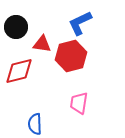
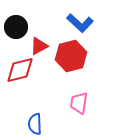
blue L-shape: rotated 112 degrees counterclockwise
red triangle: moved 3 px left, 2 px down; rotated 36 degrees counterclockwise
red diamond: moved 1 px right, 1 px up
